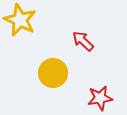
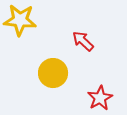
yellow star: rotated 20 degrees counterclockwise
red star: rotated 20 degrees counterclockwise
